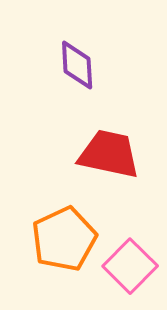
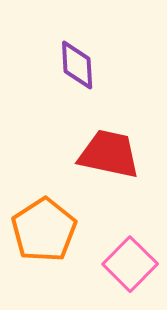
orange pentagon: moved 20 px left, 9 px up; rotated 8 degrees counterclockwise
pink square: moved 2 px up
